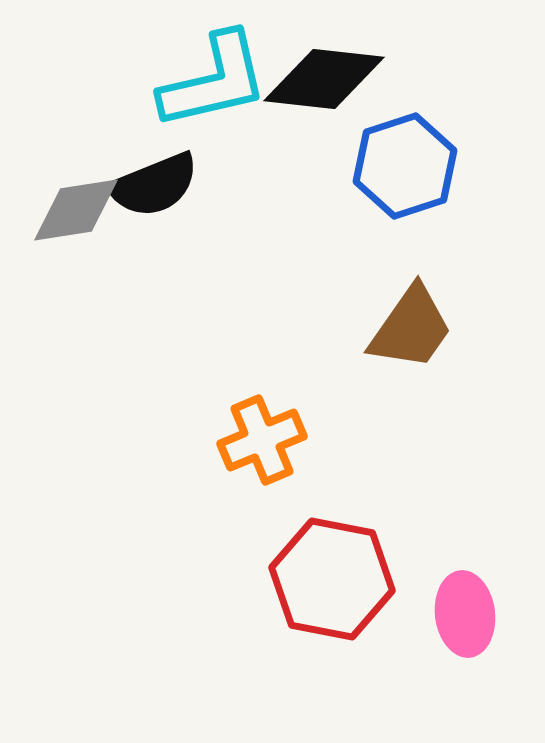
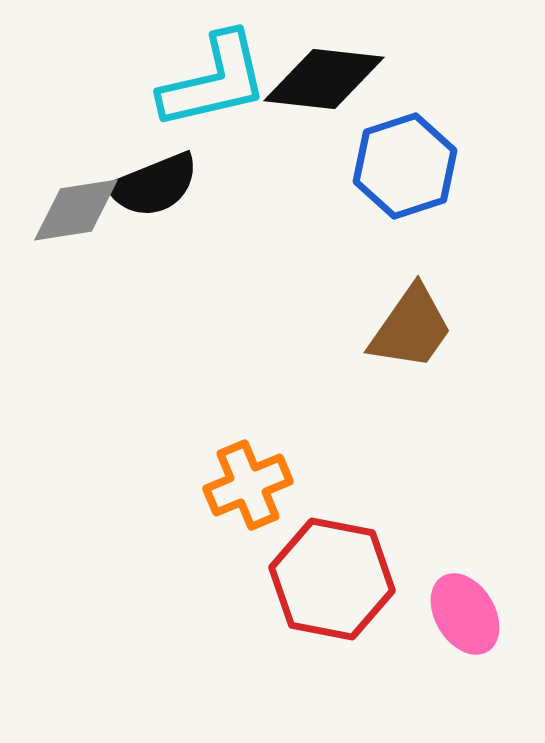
orange cross: moved 14 px left, 45 px down
pink ellipse: rotated 24 degrees counterclockwise
